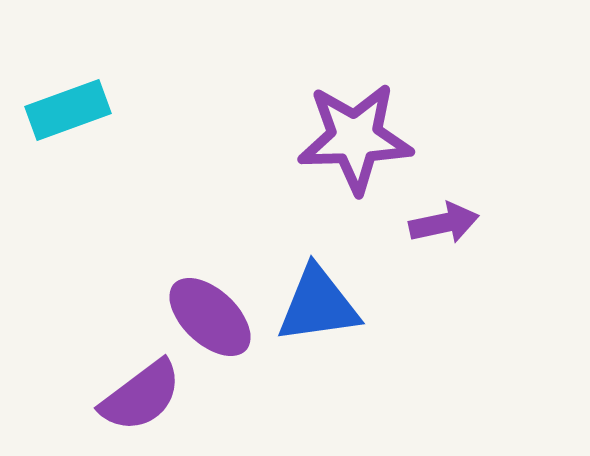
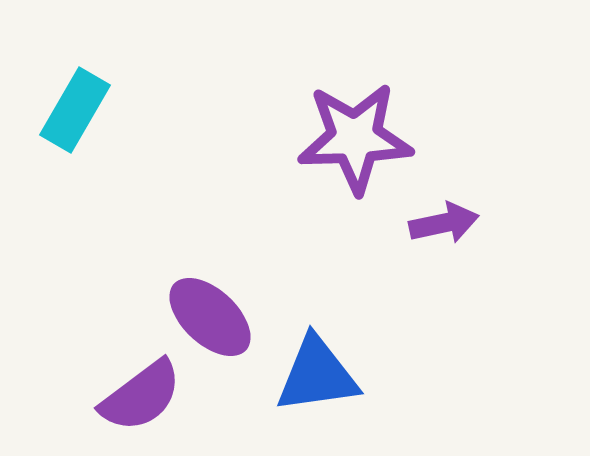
cyan rectangle: moved 7 px right; rotated 40 degrees counterclockwise
blue triangle: moved 1 px left, 70 px down
